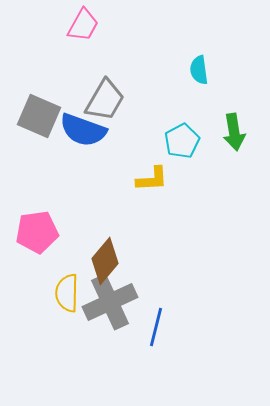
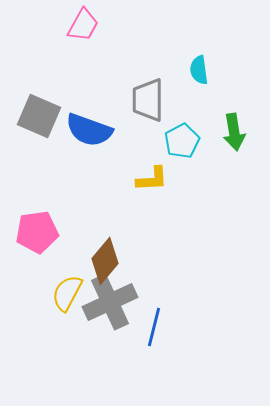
gray trapezoid: moved 43 px right; rotated 150 degrees clockwise
blue semicircle: moved 6 px right
yellow semicircle: rotated 27 degrees clockwise
blue line: moved 2 px left
